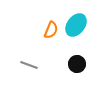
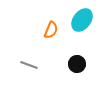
cyan ellipse: moved 6 px right, 5 px up
